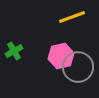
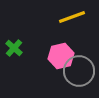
green cross: moved 3 px up; rotated 18 degrees counterclockwise
gray circle: moved 1 px right, 4 px down
